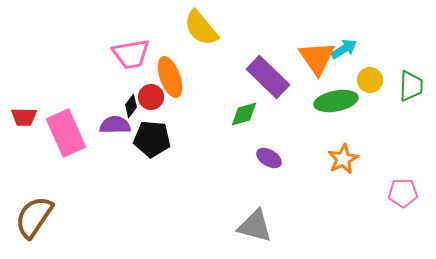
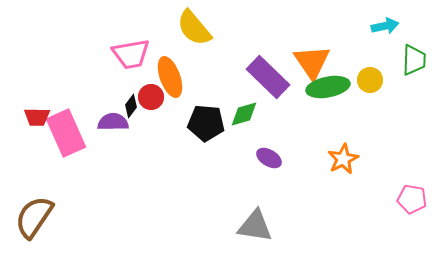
yellow semicircle: moved 7 px left
cyan arrow: moved 41 px right, 23 px up; rotated 20 degrees clockwise
orange triangle: moved 5 px left, 4 px down
green trapezoid: moved 3 px right, 26 px up
green ellipse: moved 8 px left, 14 px up
red trapezoid: moved 13 px right
purple semicircle: moved 2 px left, 3 px up
black pentagon: moved 54 px right, 16 px up
pink pentagon: moved 9 px right, 6 px down; rotated 12 degrees clockwise
gray triangle: rotated 6 degrees counterclockwise
